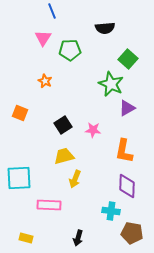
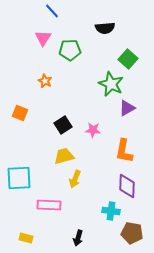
blue line: rotated 21 degrees counterclockwise
